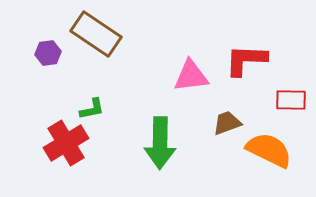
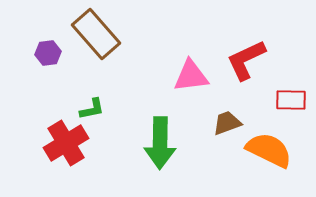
brown rectangle: rotated 15 degrees clockwise
red L-shape: rotated 27 degrees counterclockwise
